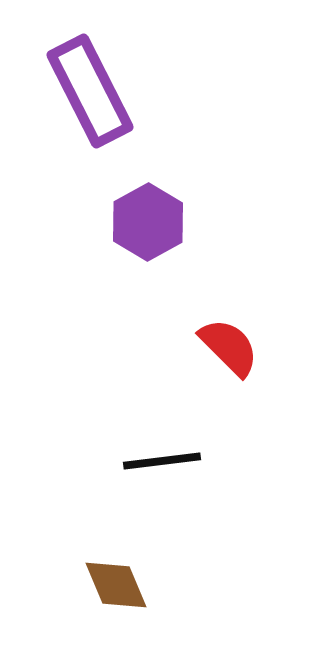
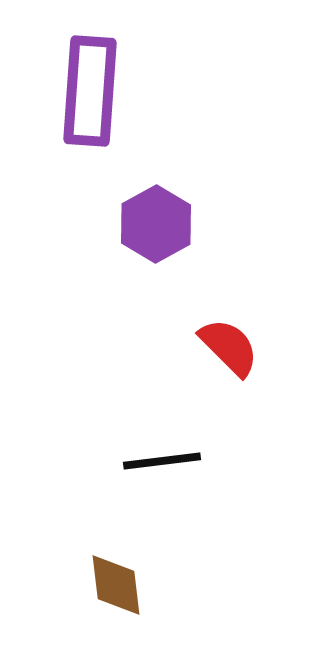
purple rectangle: rotated 31 degrees clockwise
purple hexagon: moved 8 px right, 2 px down
brown diamond: rotated 16 degrees clockwise
